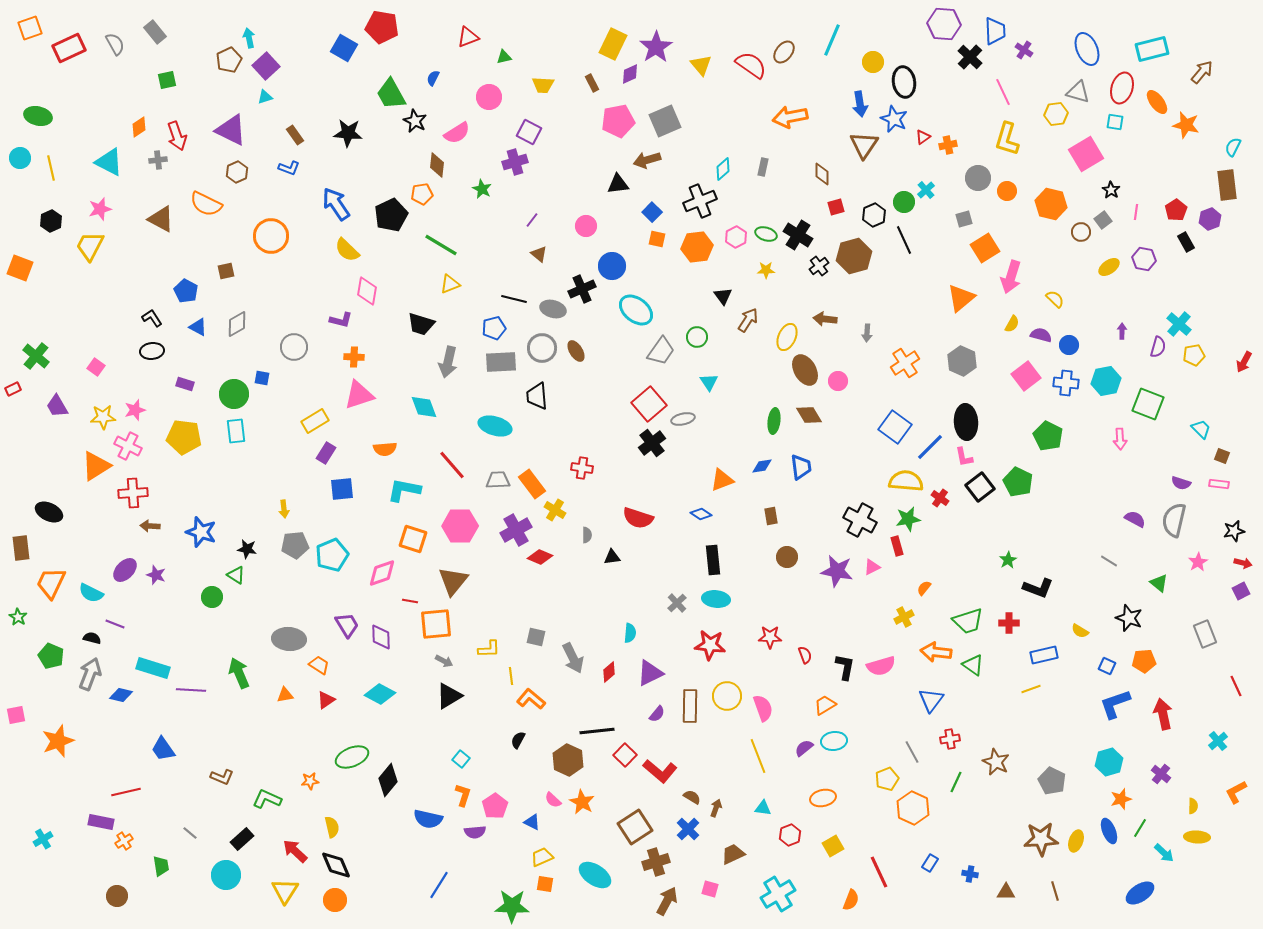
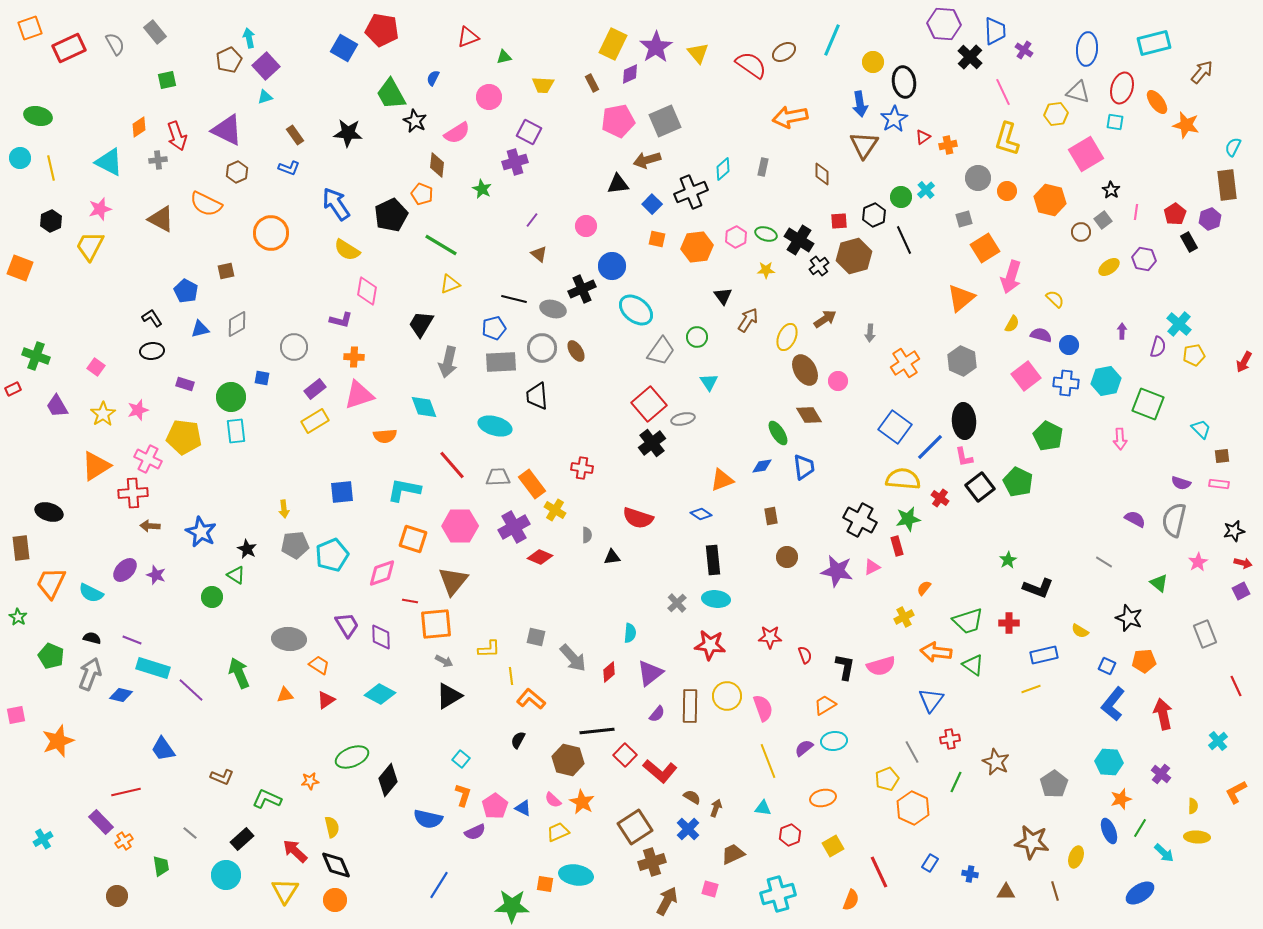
red pentagon at (382, 27): moved 3 px down
blue ellipse at (1087, 49): rotated 28 degrees clockwise
cyan rectangle at (1152, 49): moved 2 px right, 6 px up
brown ellipse at (784, 52): rotated 20 degrees clockwise
yellow triangle at (701, 65): moved 3 px left, 12 px up
blue star at (894, 119): rotated 16 degrees clockwise
purple triangle at (231, 130): moved 4 px left
orange pentagon at (422, 194): rotated 30 degrees clockwise
black cross at (700, 201): moved 9 px left, 9 px up
green circle at (904, 202): moved 3 px left, 5 px up
orange hexagon at (1051, 204): moved 1 px left, 4 px up
red square at (836, 207): moved 3 px right, 14 px down; rotated 12 degrees clockwise
red pentagon at (1176, 210): moved 1 px left, 4 px down
blue square at (652, 212): moved 8 px up
black cross at (798, 235): moved 1 px right, 5 px down
orange circle at (271, 236): moved 3 px up
black rectangle at (1186, 242): moved 3 px right
yellow semicircle at (347, 250): rotated 12 degrees counterclockwise
brown arrow at (825, 319): rotated 140 degrees clockwise
black trapezoid at (421, 324): rotated 104 degrees clockwise
blue triangle at (198, 327): moved 2 px right, 2 px down; rotated 42 degrees counterclockwise
gray arrow at (867, 333): moved 3 px right
green cross at (36, 356): rotated 20 degrees counterclockwise
green circle at (234, 394): moved 3 px left, 3 px down
pink star at (135, 410): moved 3 px right
yellow star at (103, 417): moved 3 px up; rotated 30 degrees counterclockwise
green ellipse at (774, 421): moved 4 px right, 12 px down; rotated 40 degrees counterclockwise
black ellipse at (966, 422): moved 2 px left, 1 px up
pink cross at (128, 446): moved 20 px right, 13 px down
orange semicircle at (385, 449): moved 13 px up
purple rectangle at (326, 453): moved 11 px left, 64 px up; rotated 20 degrees clockwise
brown square at (1222, 456): rotated 28 degrees counterclockwise
blue trapezoid at (801, 467): moved 3 px right
gray trapezoid at (498, 480): moved 3 px up
yellow semicircle at (906, 481): moved 3 px left, 2 px up
blue square at (342, 489): moved 3 px down
black ellipse at (49, 512): rotated 8 degrees counterclockwise
purple cross at (516, 530): moved 2 px left, 3 px up
blue star at (201, 532): rotated 8 degrees clockwise
black star at (247, 549): rotated 18 degrees clockwise
gray line at (1109, 561): moved 5 px left, 1 px down
purple line at (115, 624): moved 17 px right, 16 px down
gray arrow at (573, 658): rotated 16 degrees counterclockwise
purple triangle at (650, 673): rotated 12 degrees counterclockwise
purple line at (191, 690): rotated 40 degrees clockwise
blue L-shape at (1115, 704): moved 2 px left; rotated 32 degrees counterclockwise
yellow line at (758, 756): moved 10 px right, 5 px down
brown hexagon at (568, 760): rotated 12 degrees counterclockwise
cyan hexagon at (1109, 762): rotated 20 degrees clockwise
gray pentagon at (1052, 781): moved 2 px right, 3 px down; rotated 12 degrees clockwise
purple rectangle at (101, 822): rotated 35 degrees clockwise
blue triangle at (532, 822): moved 9 px left, 14 px up
purple semicircle at (475, 832): rotated 20 degrees counterclockwise
brown star at (1041, 839): moved 9 px left, 3 px down; rotated 12 degrees clockwise
yellow ellipse at (1076, 841): moved 16 px down
yellow trapezoid at (542, 857): moved 16 px right, 25 px up
brown cross at (656, 862): moved 4 px left
cyan ellipse at (595, 875): moved 19 px left; rotated 24 degrees counterclockwise
cyan cross at (778, 894): rotated 16 degrees clockwise
